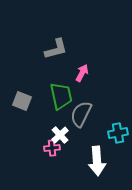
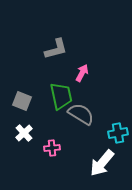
gray semicircle: rotated 96 degrees clockwise
white cross: moved 36 px left, 2 px up
white arrow: moved 5 px right, 2 px down; rotated 44 degrees clockwise
